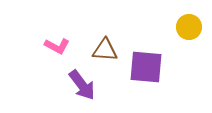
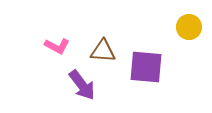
brown triangle: moved 2 px left, 1 px down
